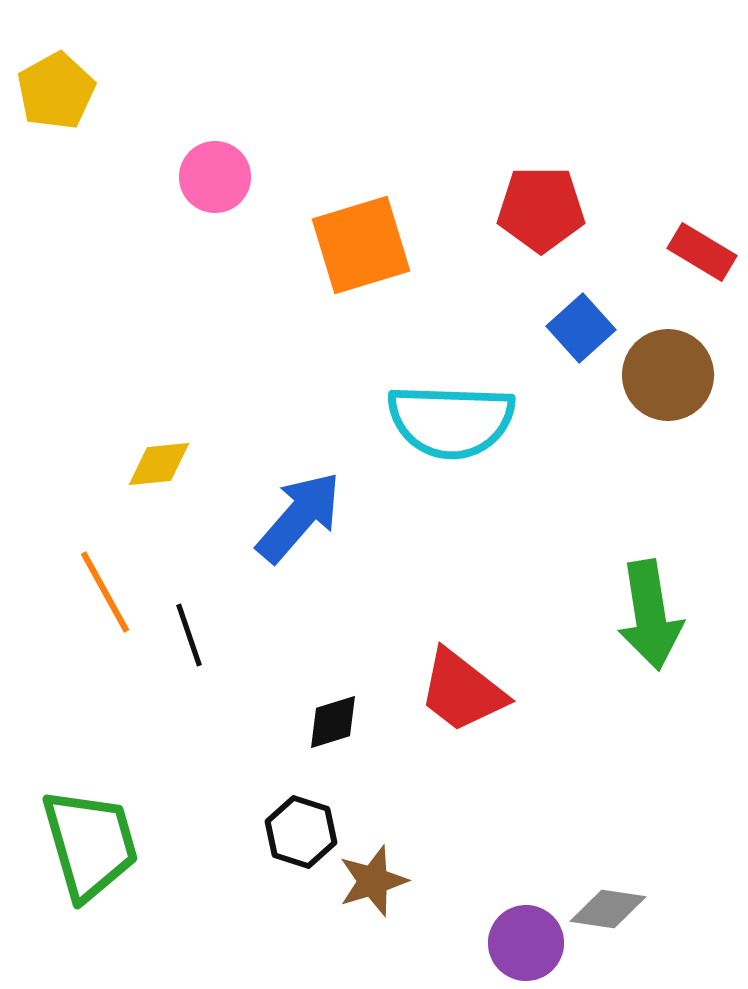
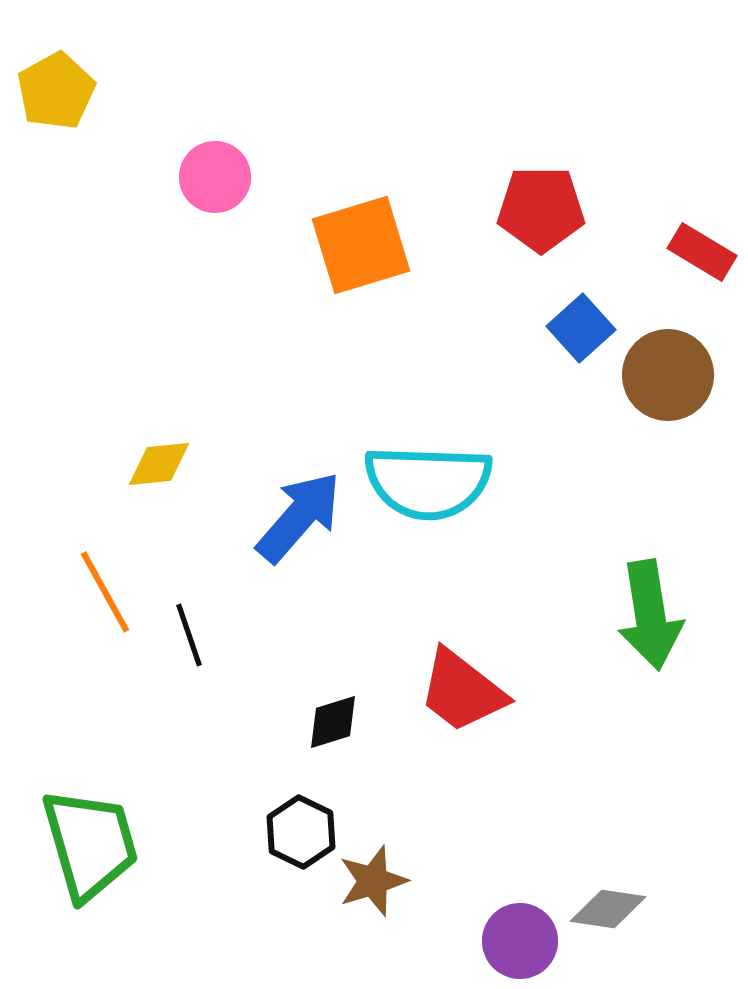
cyan semicircle: moved 23 px left, 61 px down
black hexagon: rotated 8 degrees clockwise
purple circle: moved 6 px left, 2 px up
